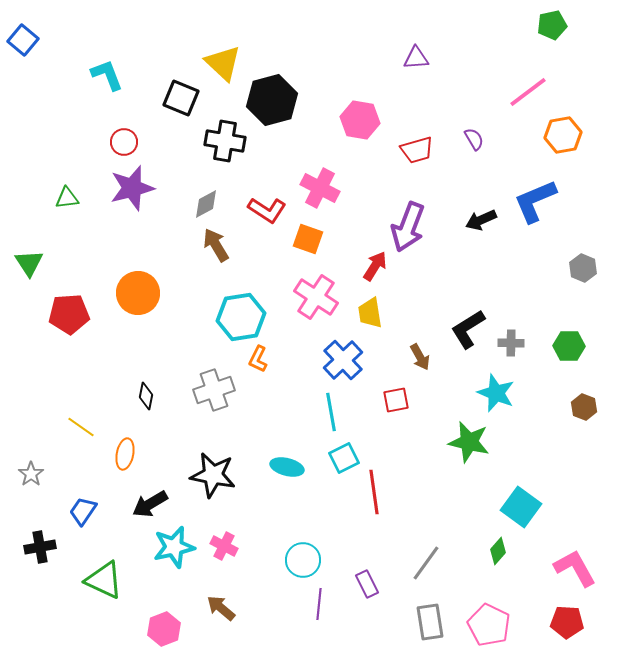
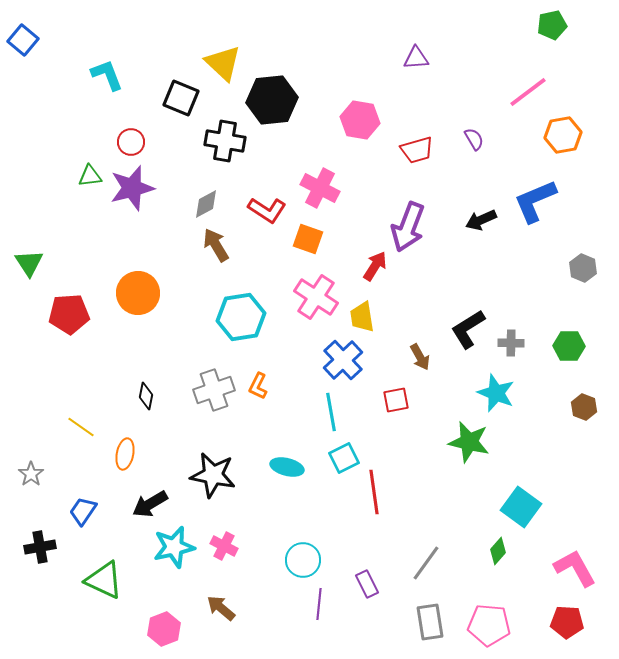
black hexagon at (272, 100): rotated 9 degrees clockwise
red circle at (124, 142): moved 7 px right
green triangle at (67, 198): moved 23 px right, 22 px up
yellow trapezoid at (370, 313): moved 8 px left, 4 px down
orange L-shape at (258, 359): moved 27 px down
pink pentagon at (489, 625): rotated 21 degrees counterclockwise
